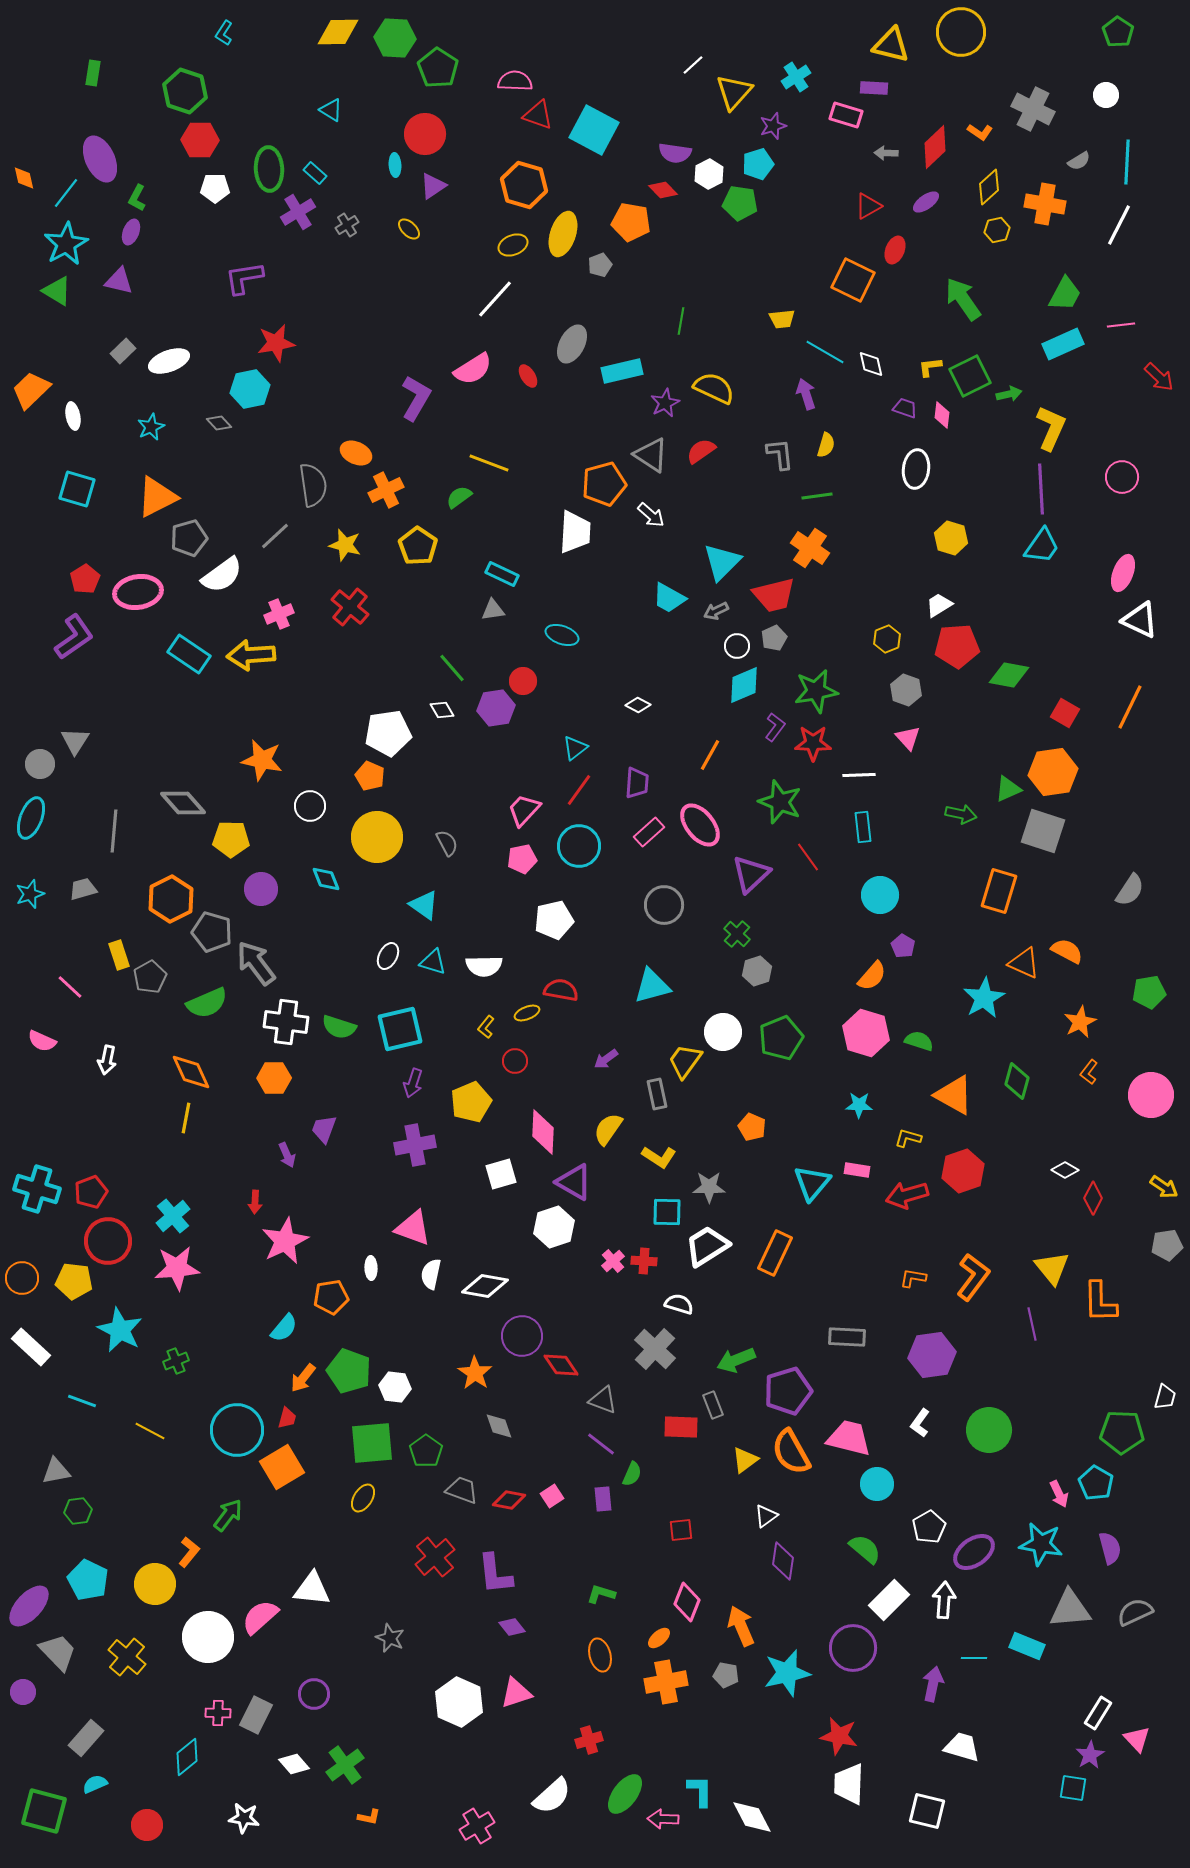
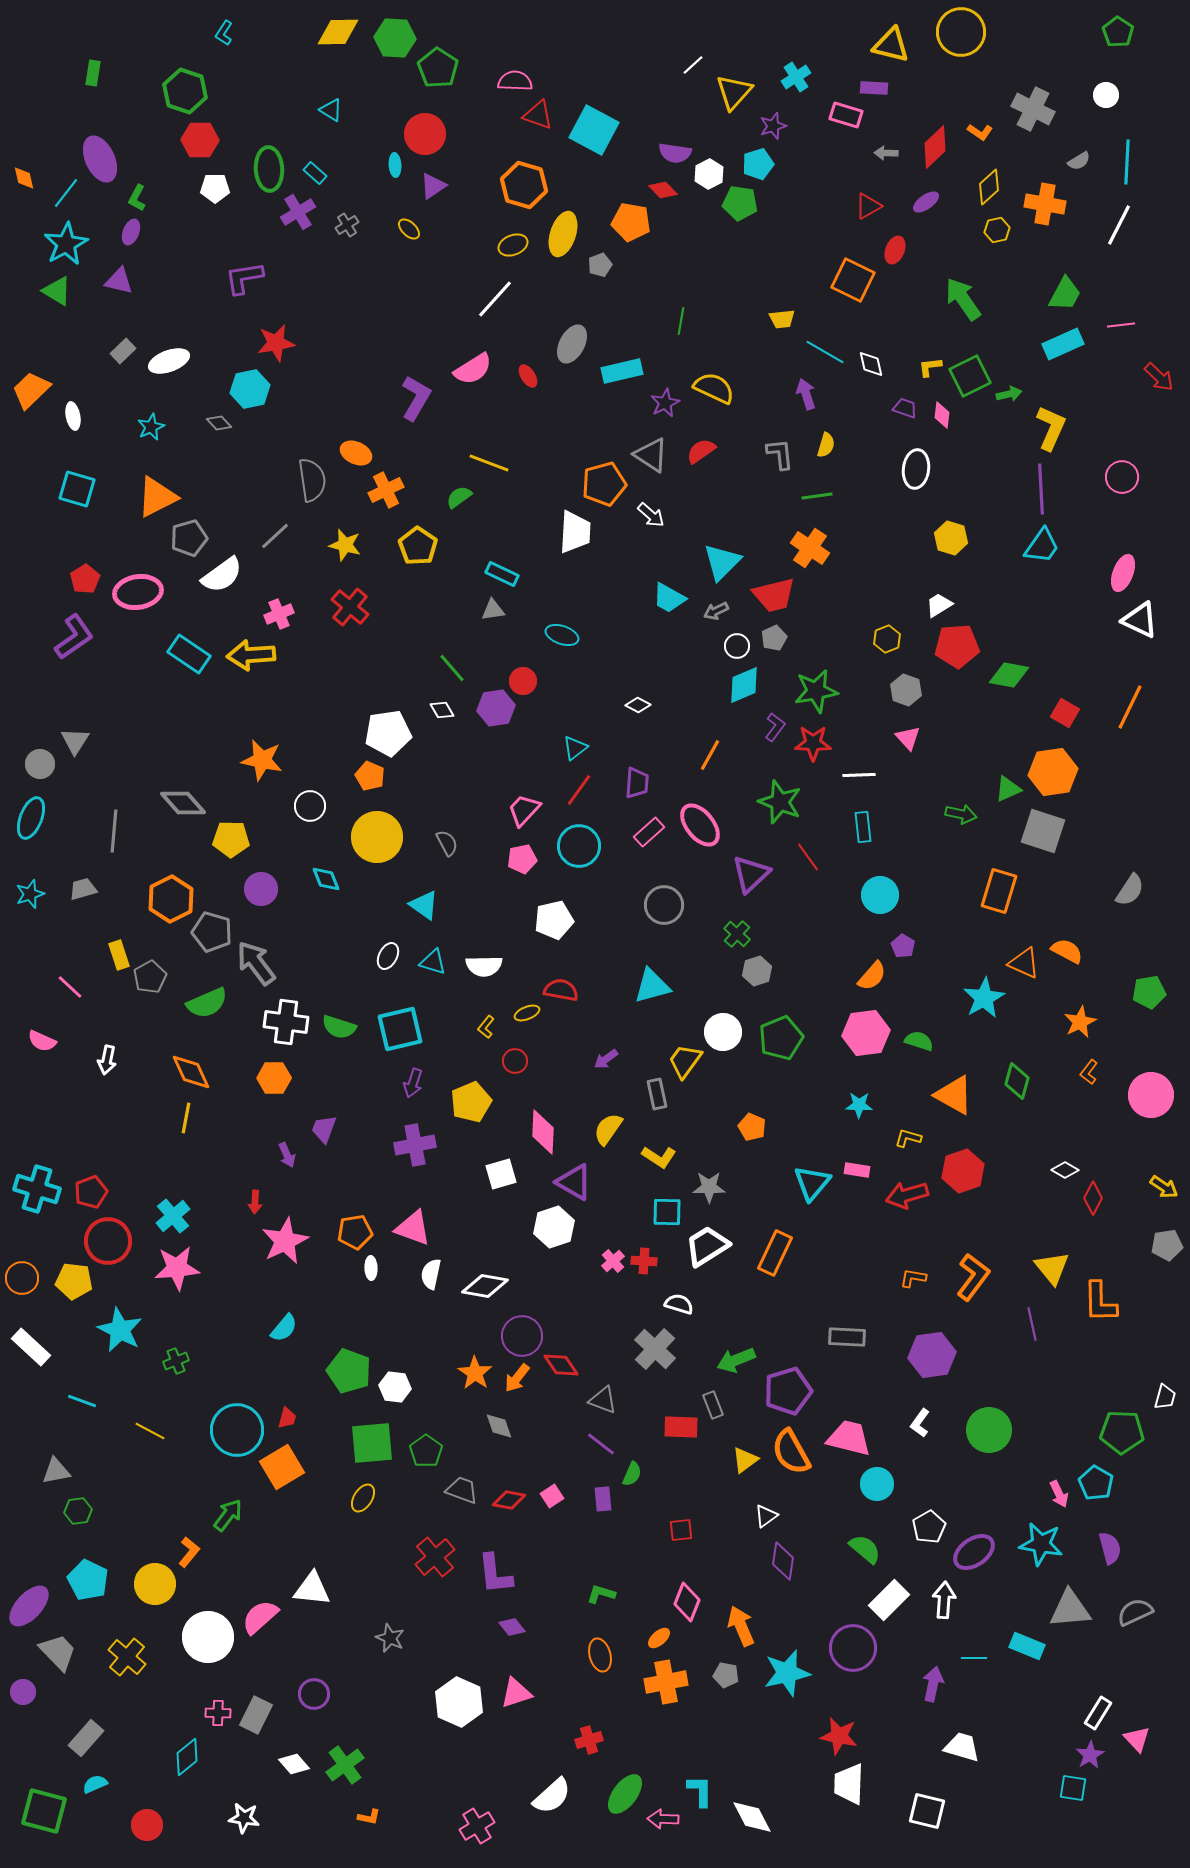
gray semicircle at (313, 485): moved 1 px left, 5 px up
pink hexagon at (866, 1033): rotated 24 degrees counterclockwise
orange pentagon at (331, 1297): moved 24 px right, 65 px up
orange arrow at (303, 1378): moved 214 px right
